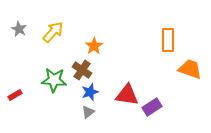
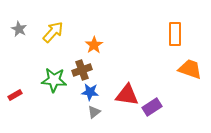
orange rectangle: moved 7 px right, 6 px up
orange star: moved 1 px up
brown cross: rotated 36 degrees clockwise
blue star: rotated 24 degrees clockwise
gray triangle: moved 6 px right
